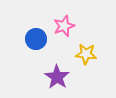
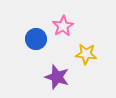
pink star: moved 1 px left; rotated 10 degrees counterclockwise
purple star: rotated 15 degrees counterclockwise
